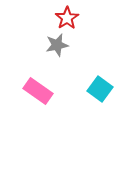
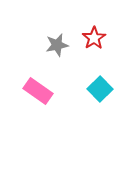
red star: moved 27 px right, 20 px down
cyan square: rotated 10 degrees clockwise
